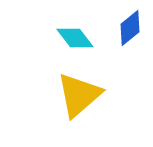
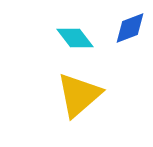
blue diamond: rotated 18 degrees clockwise
